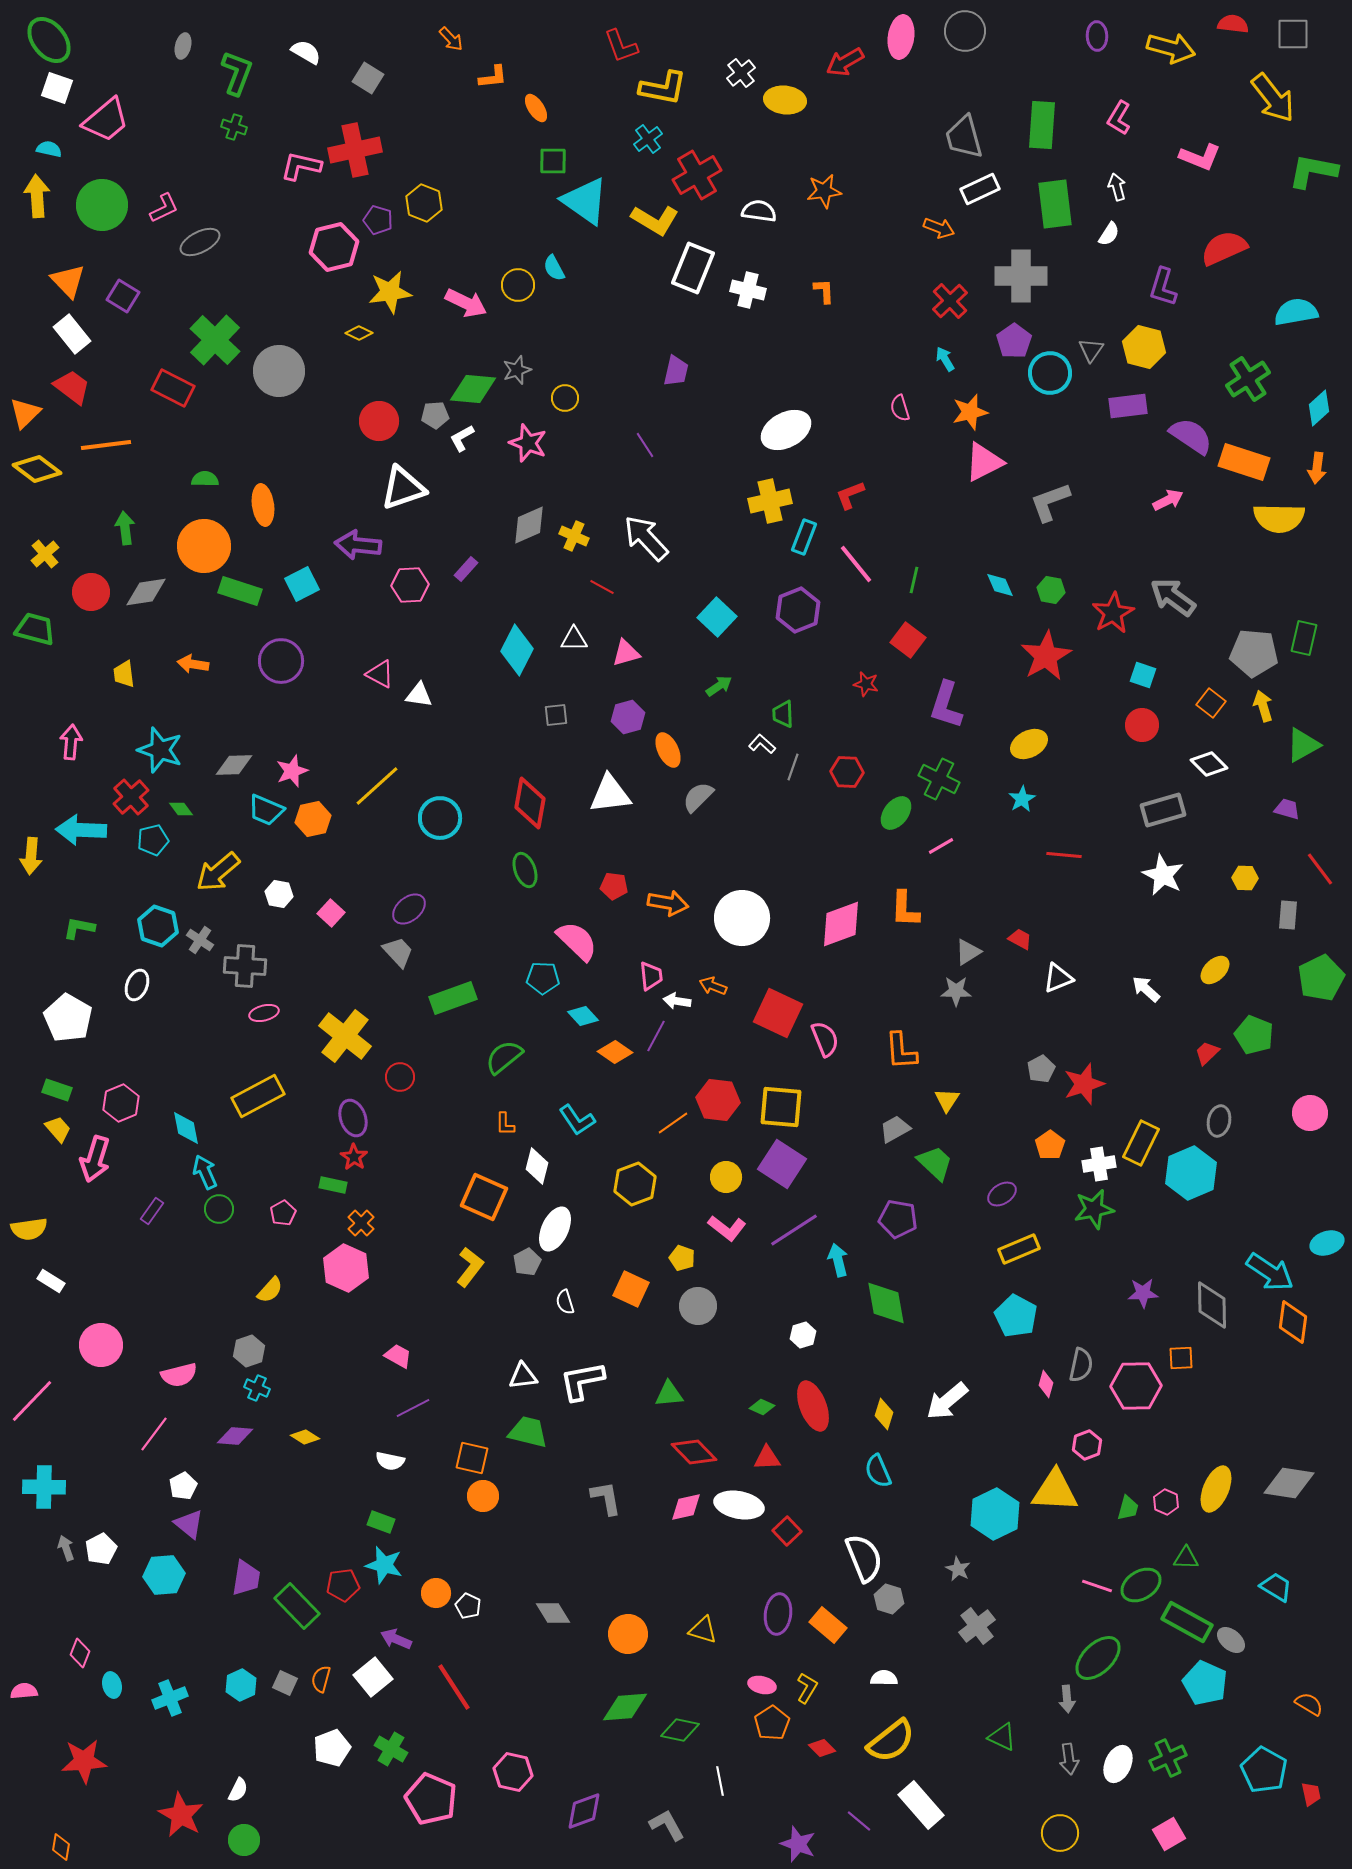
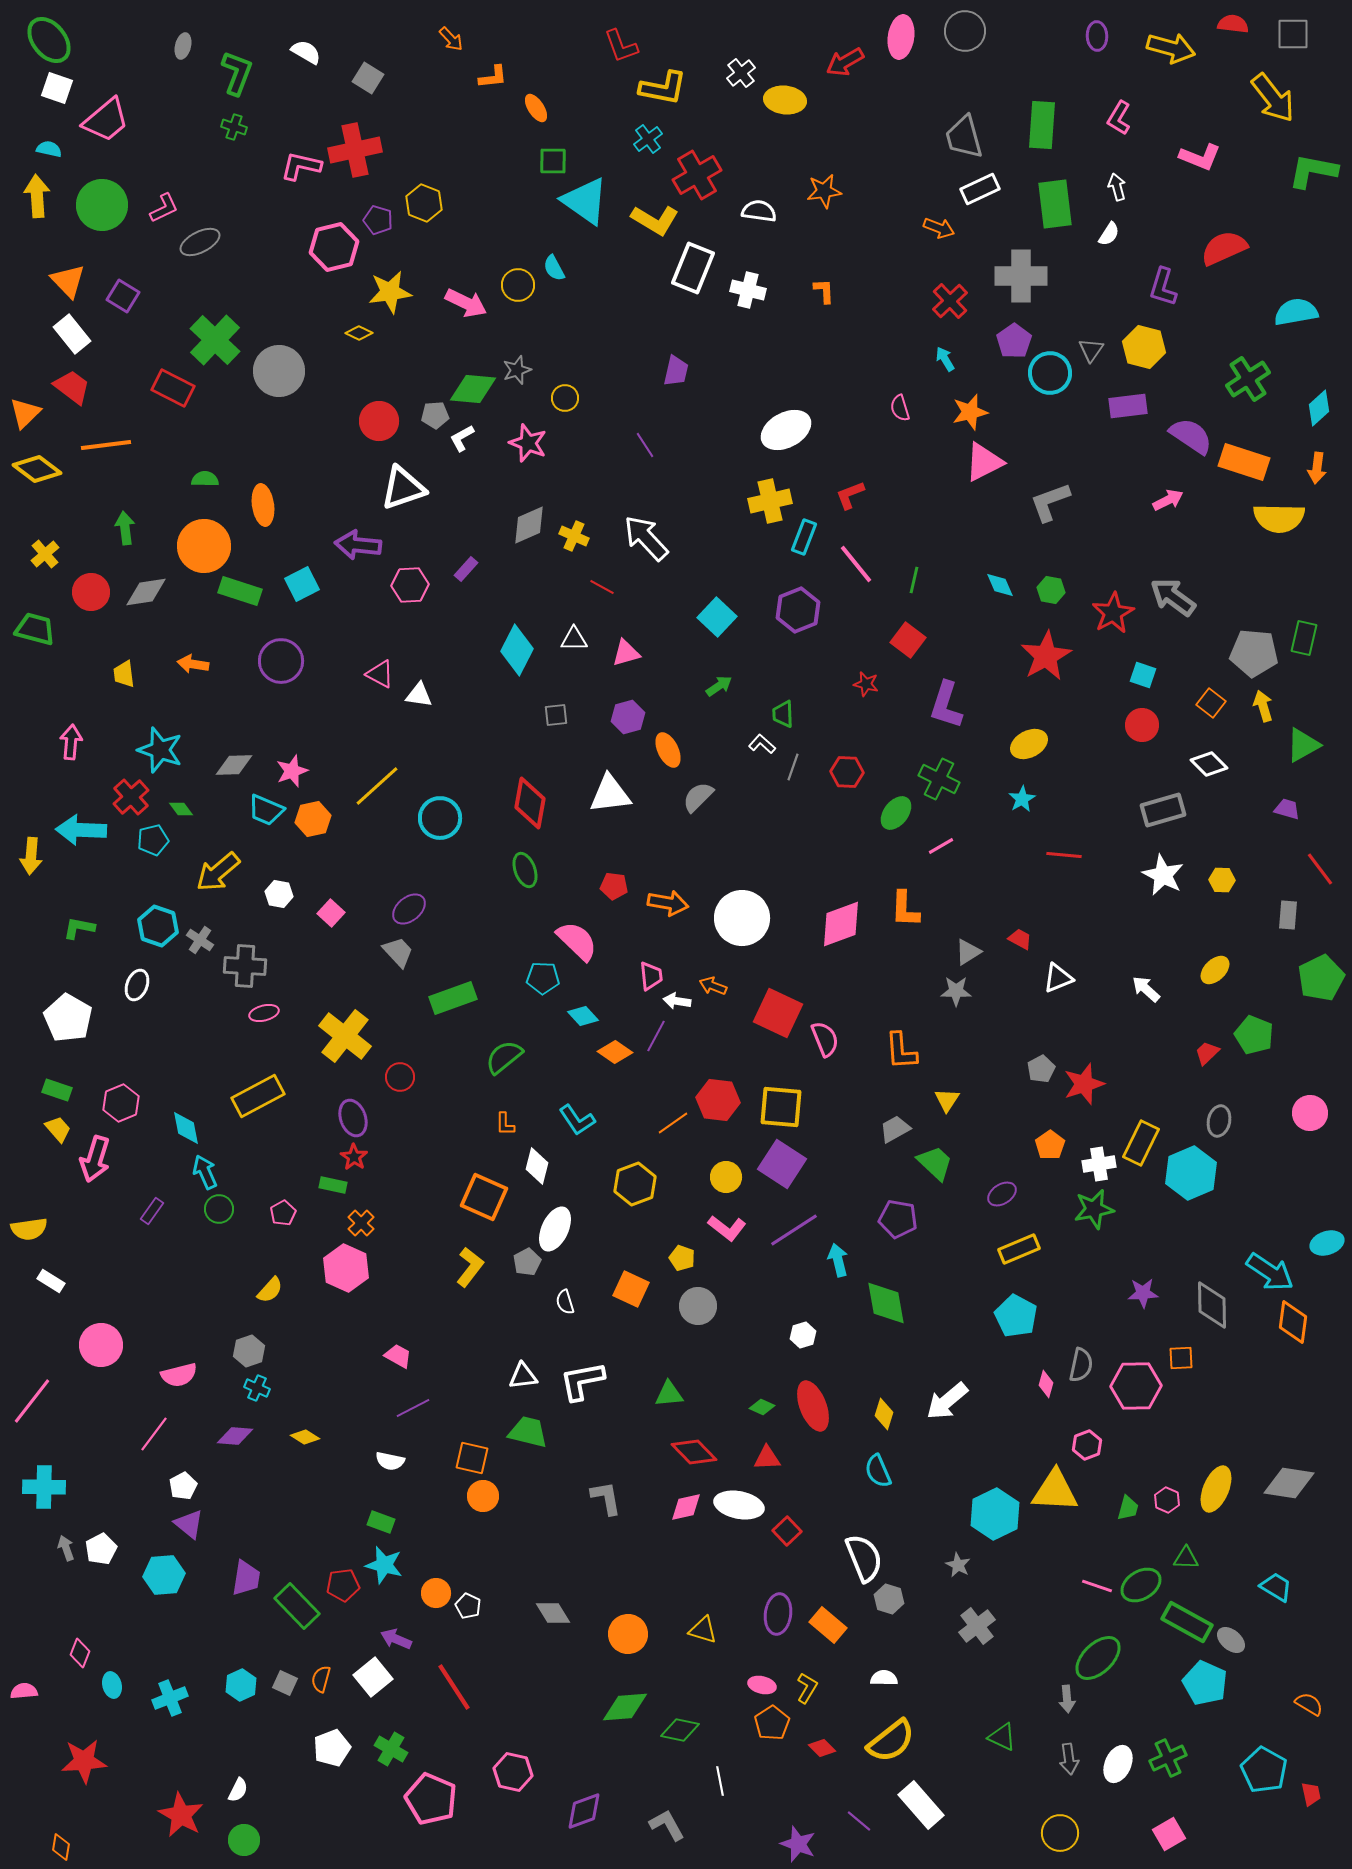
yellow hexagon at (1245, 878): moved 23 px left, 2 px down
pink line at (32, 1401): rotated 6 degrees counterclockwise
pink hexagon at (1166, 1502): moved 1 px right, 2 px up
gray star at (958, 1569): moved 4 px up
